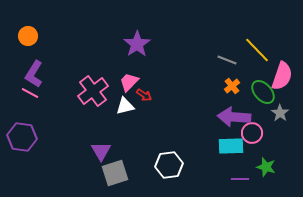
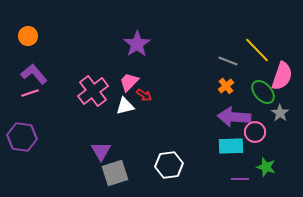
gray line: moved 1 px right, 1 px down
purple L-shape: rotated 108 degrees clockwise
orange cross: moved 6 px left
pink line: rotated 48 degrees counterclockwise
pink circle: moved 3 px right, 1 px up
